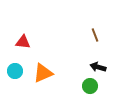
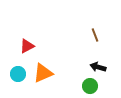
red triangle: moved 4 px right, 4 px down; rotated 35 degrees counterclockwise
cyan circle: moved 3 px right, 3 px down
